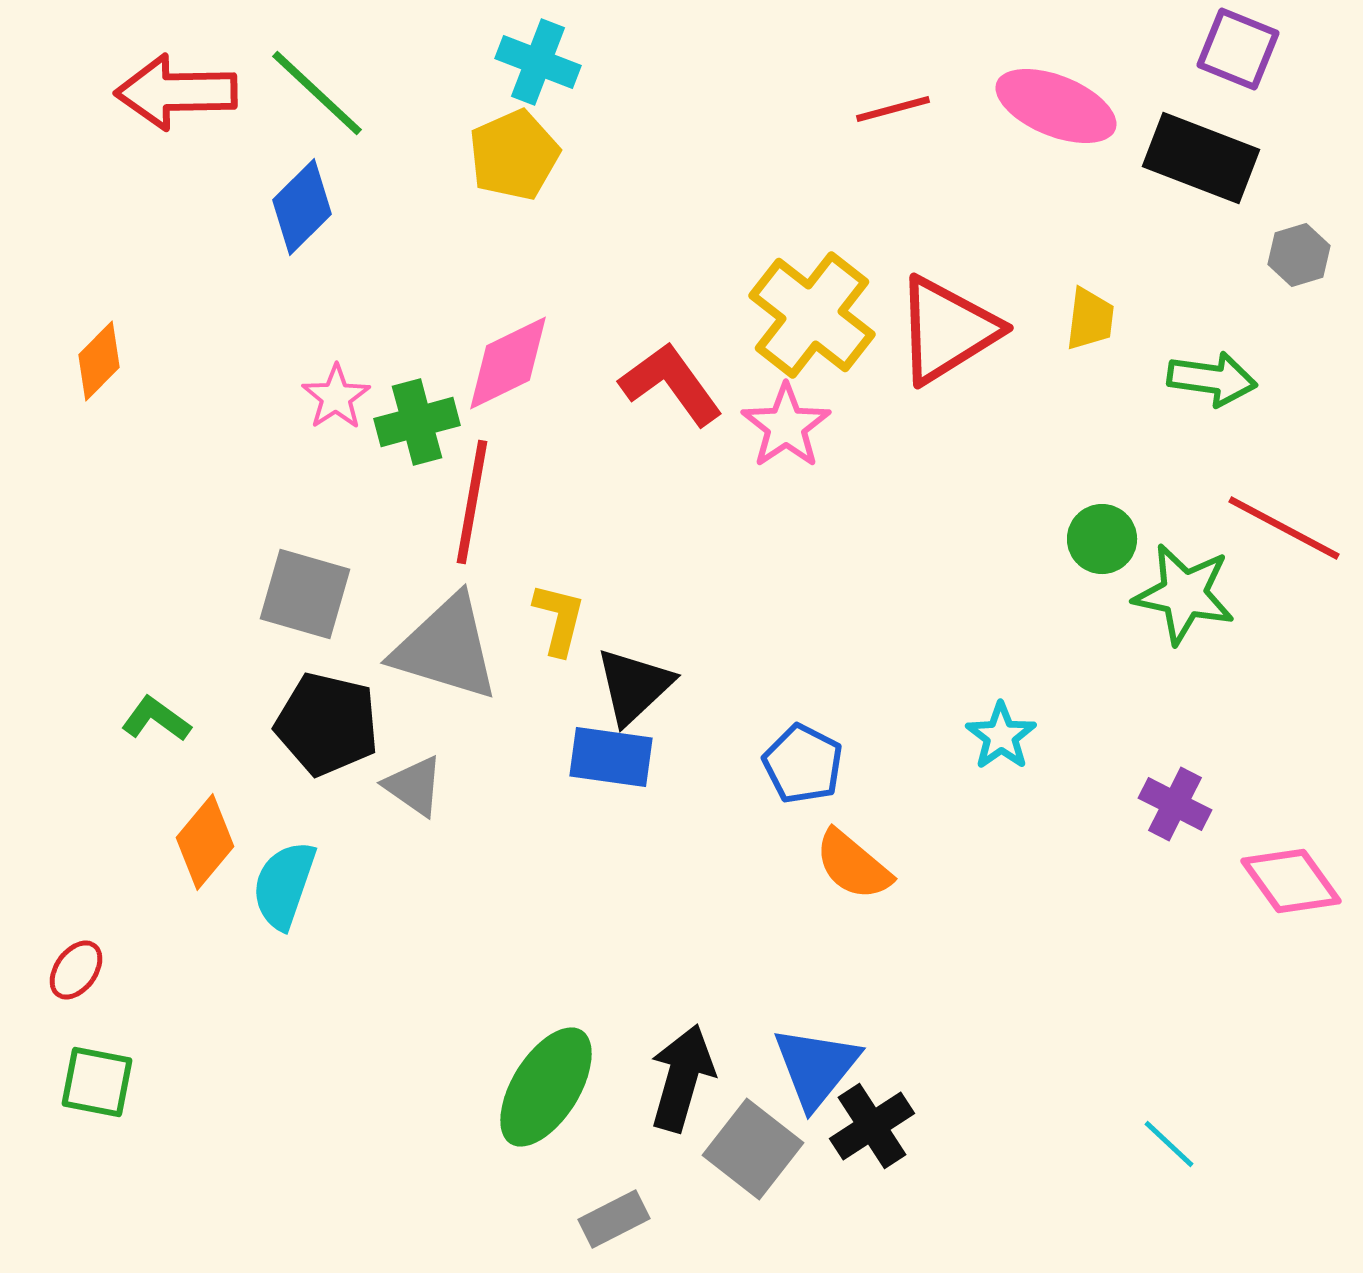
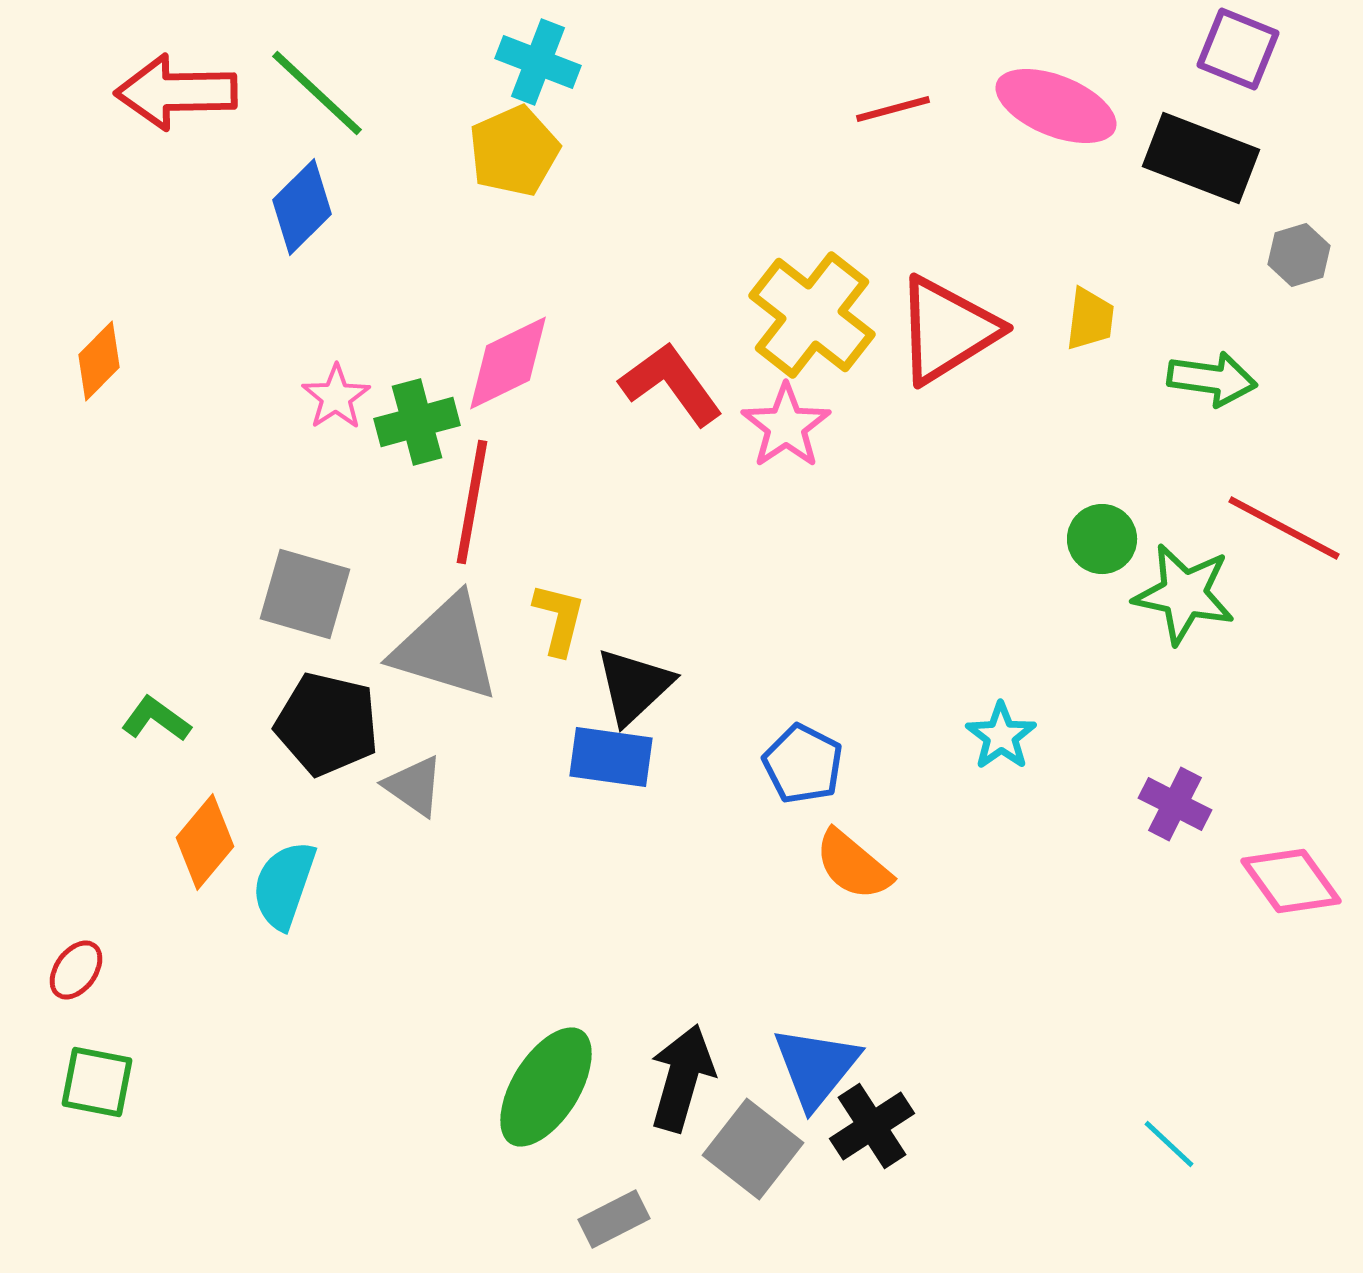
yellow pentagon at (514, 155): moved 4 px up
